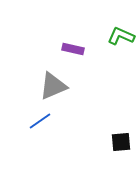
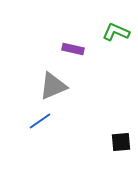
green L-shape: moved 5 px left, 4 px up
